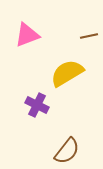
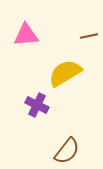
pink triangle: moved 1 px left; rotated 16 degrees clockwise
yellow semicircle: moved 2 px left
